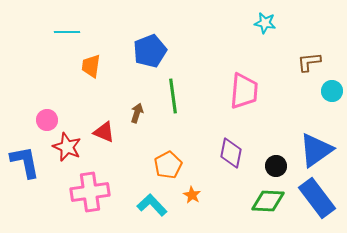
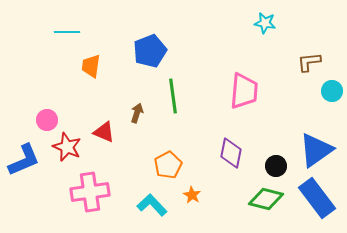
blue L-shape: moved 1 px left, 2 px up; rotated 78 degrees clockwise
green diamond: moved 2 px left, 2 px up; rotated 12 degrees clockwise
